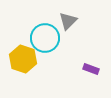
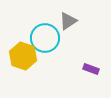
gray triangle: rotated 12 degrees clockwise
yellow hexagon: moved 3 px up
